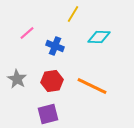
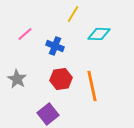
pink line: moved 2 px left, 1 px down
cyan diamond: moved 3 px up
red hexagon: moved 9 px right, 2 px up
orange line: rotated 52 degrees clockwise
purple square: rotated 25 degrees counterclockwise
